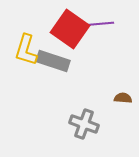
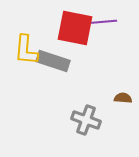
purple line: moved 3 px right, 2 px up
red square: moved 5 px right, 1 px up; rotated 24 degrees counterclockwise
yellow L-shape: rotated 12 degrees counterclockwise
gray cross: moved 2 px right, 4 px up
